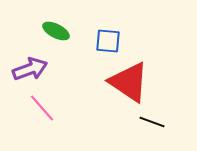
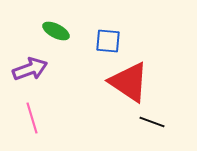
pink line: moved 10 px left, 10 px down; rotated 24 degrees clockwise
